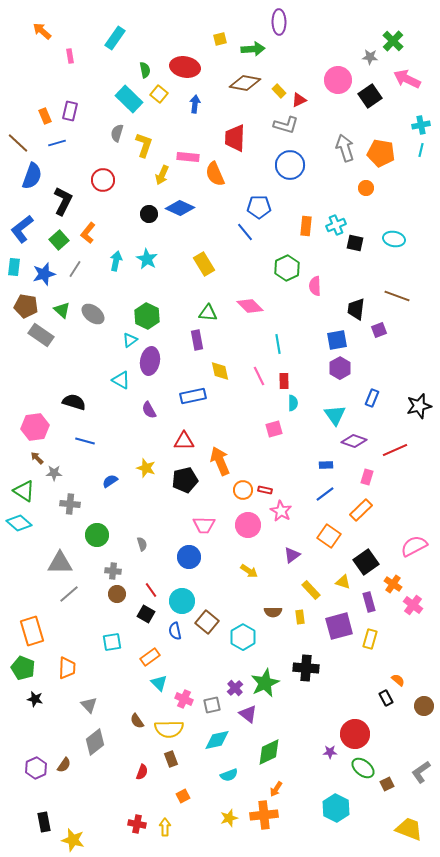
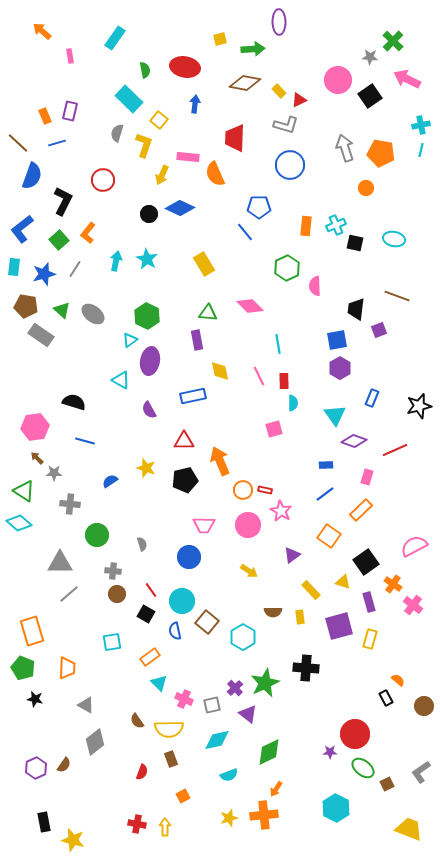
yellow square at (159, 94): moved 26 px down
gray triangle at (89, 705): moved 3 px left; rotated 18 degrees counterclockwise
